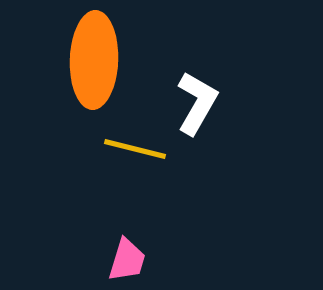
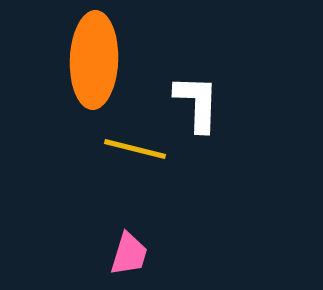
white L-shape: rotated 28 degrees counterclockwise
pink trapezoid: moved 2 px right, 6 px up
